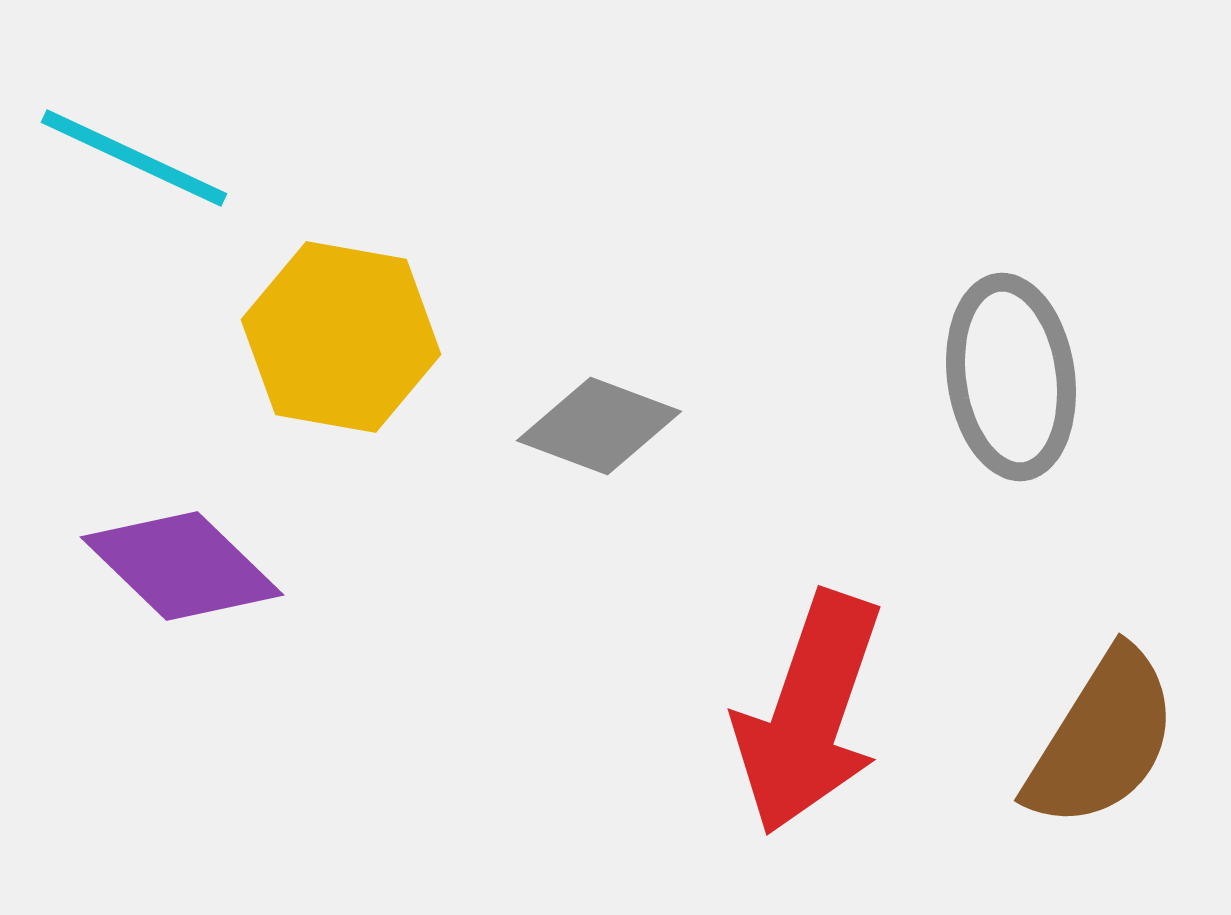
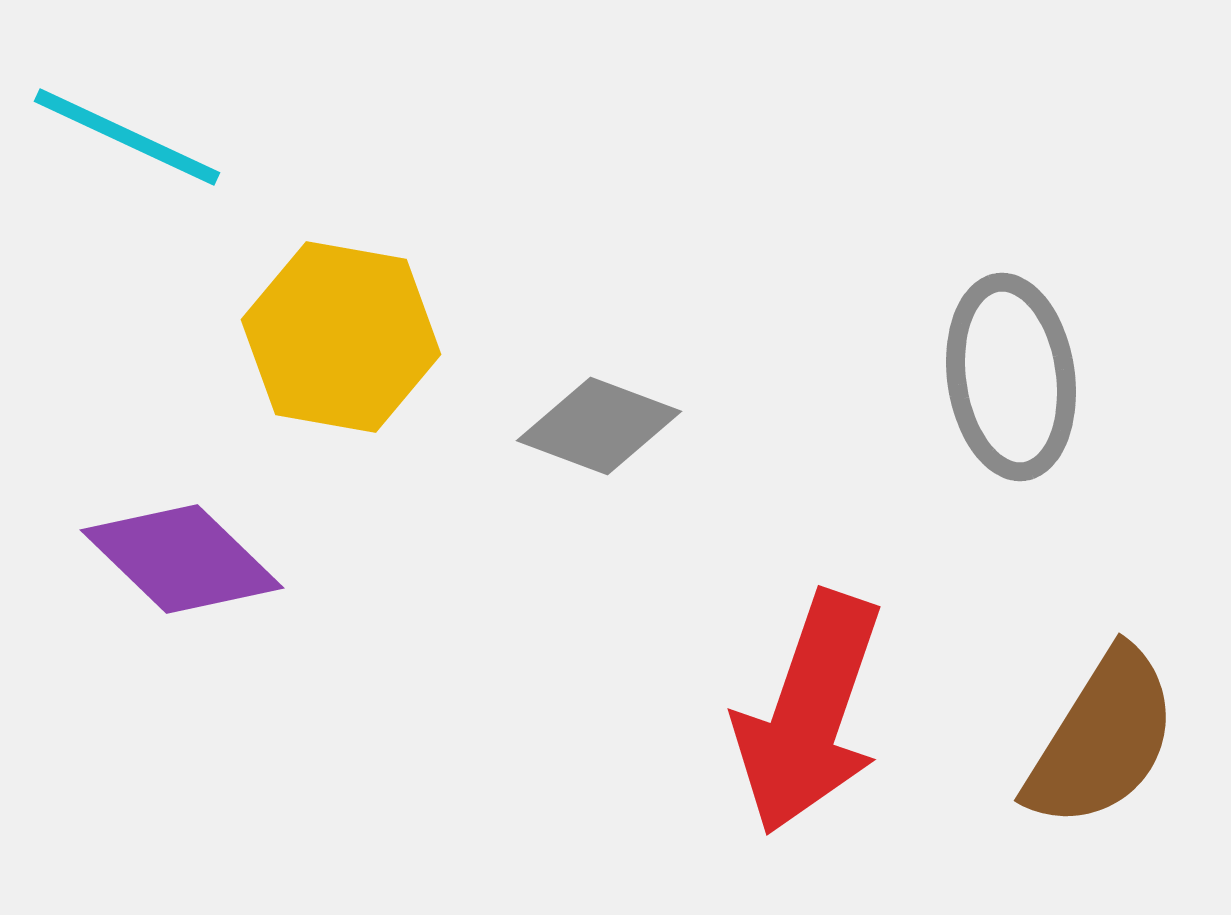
cyan line: moved 7 px left, 21 px up
purple diamond: moved 7 px up
